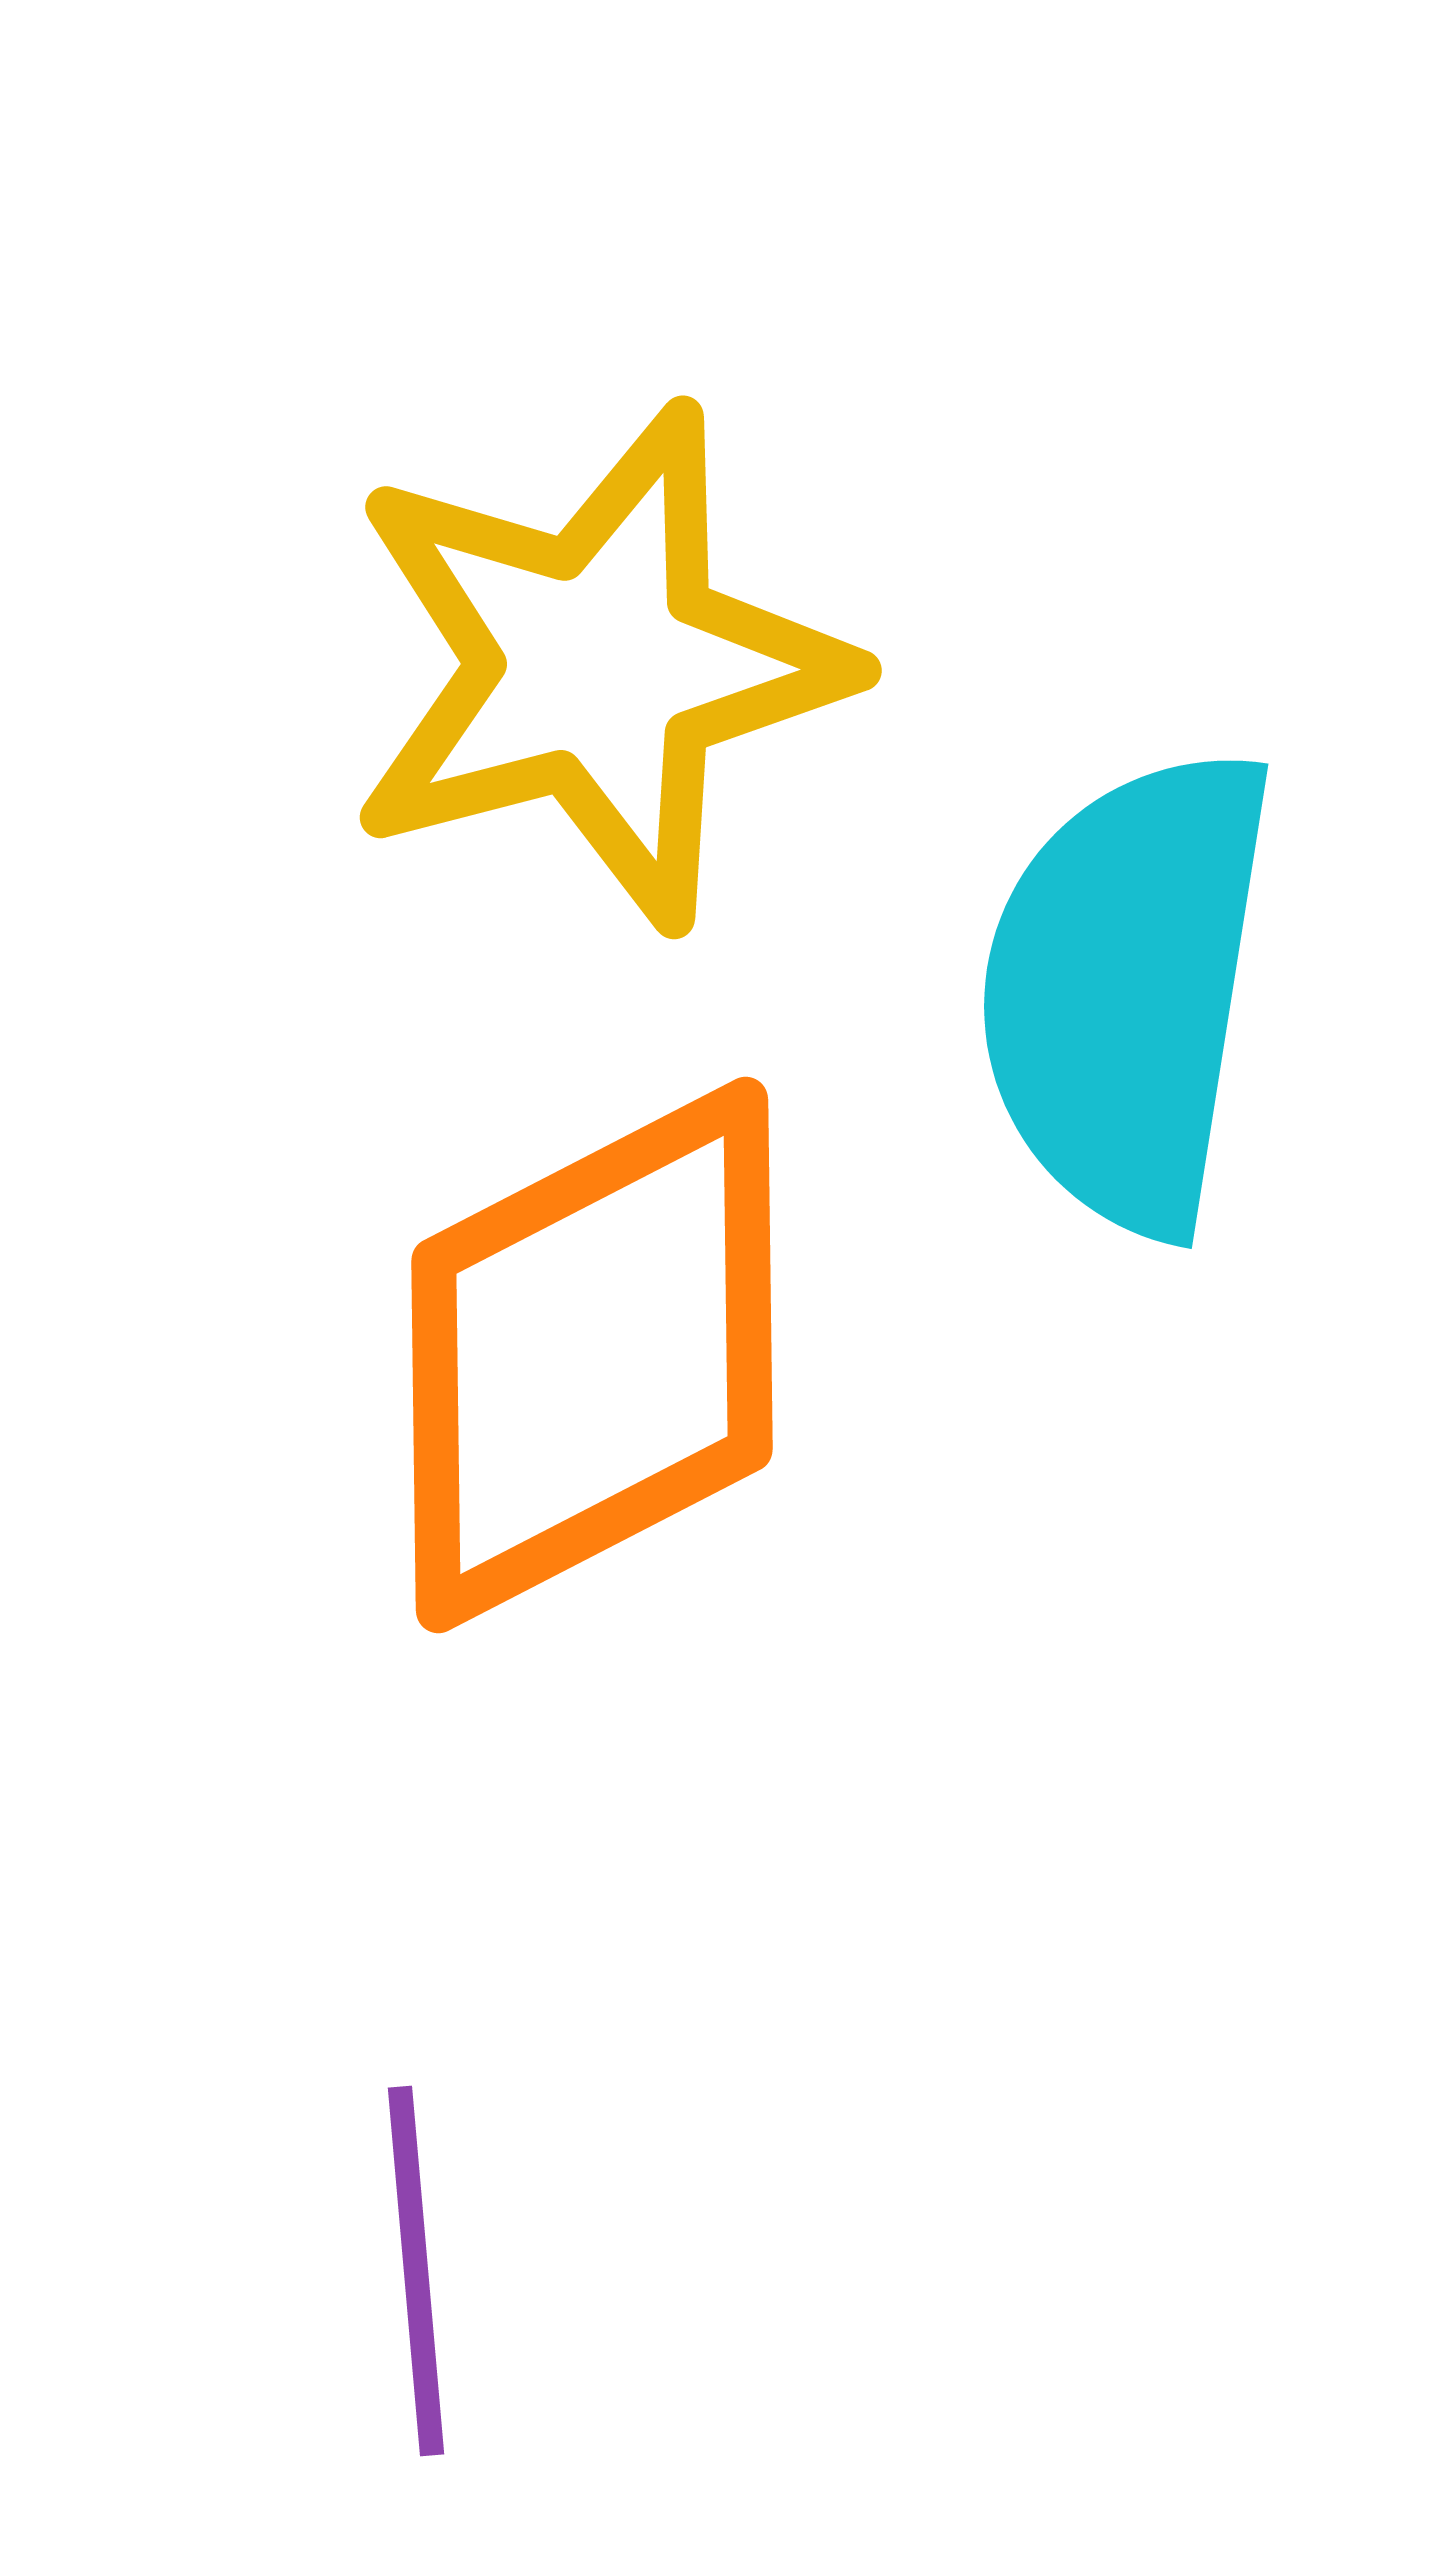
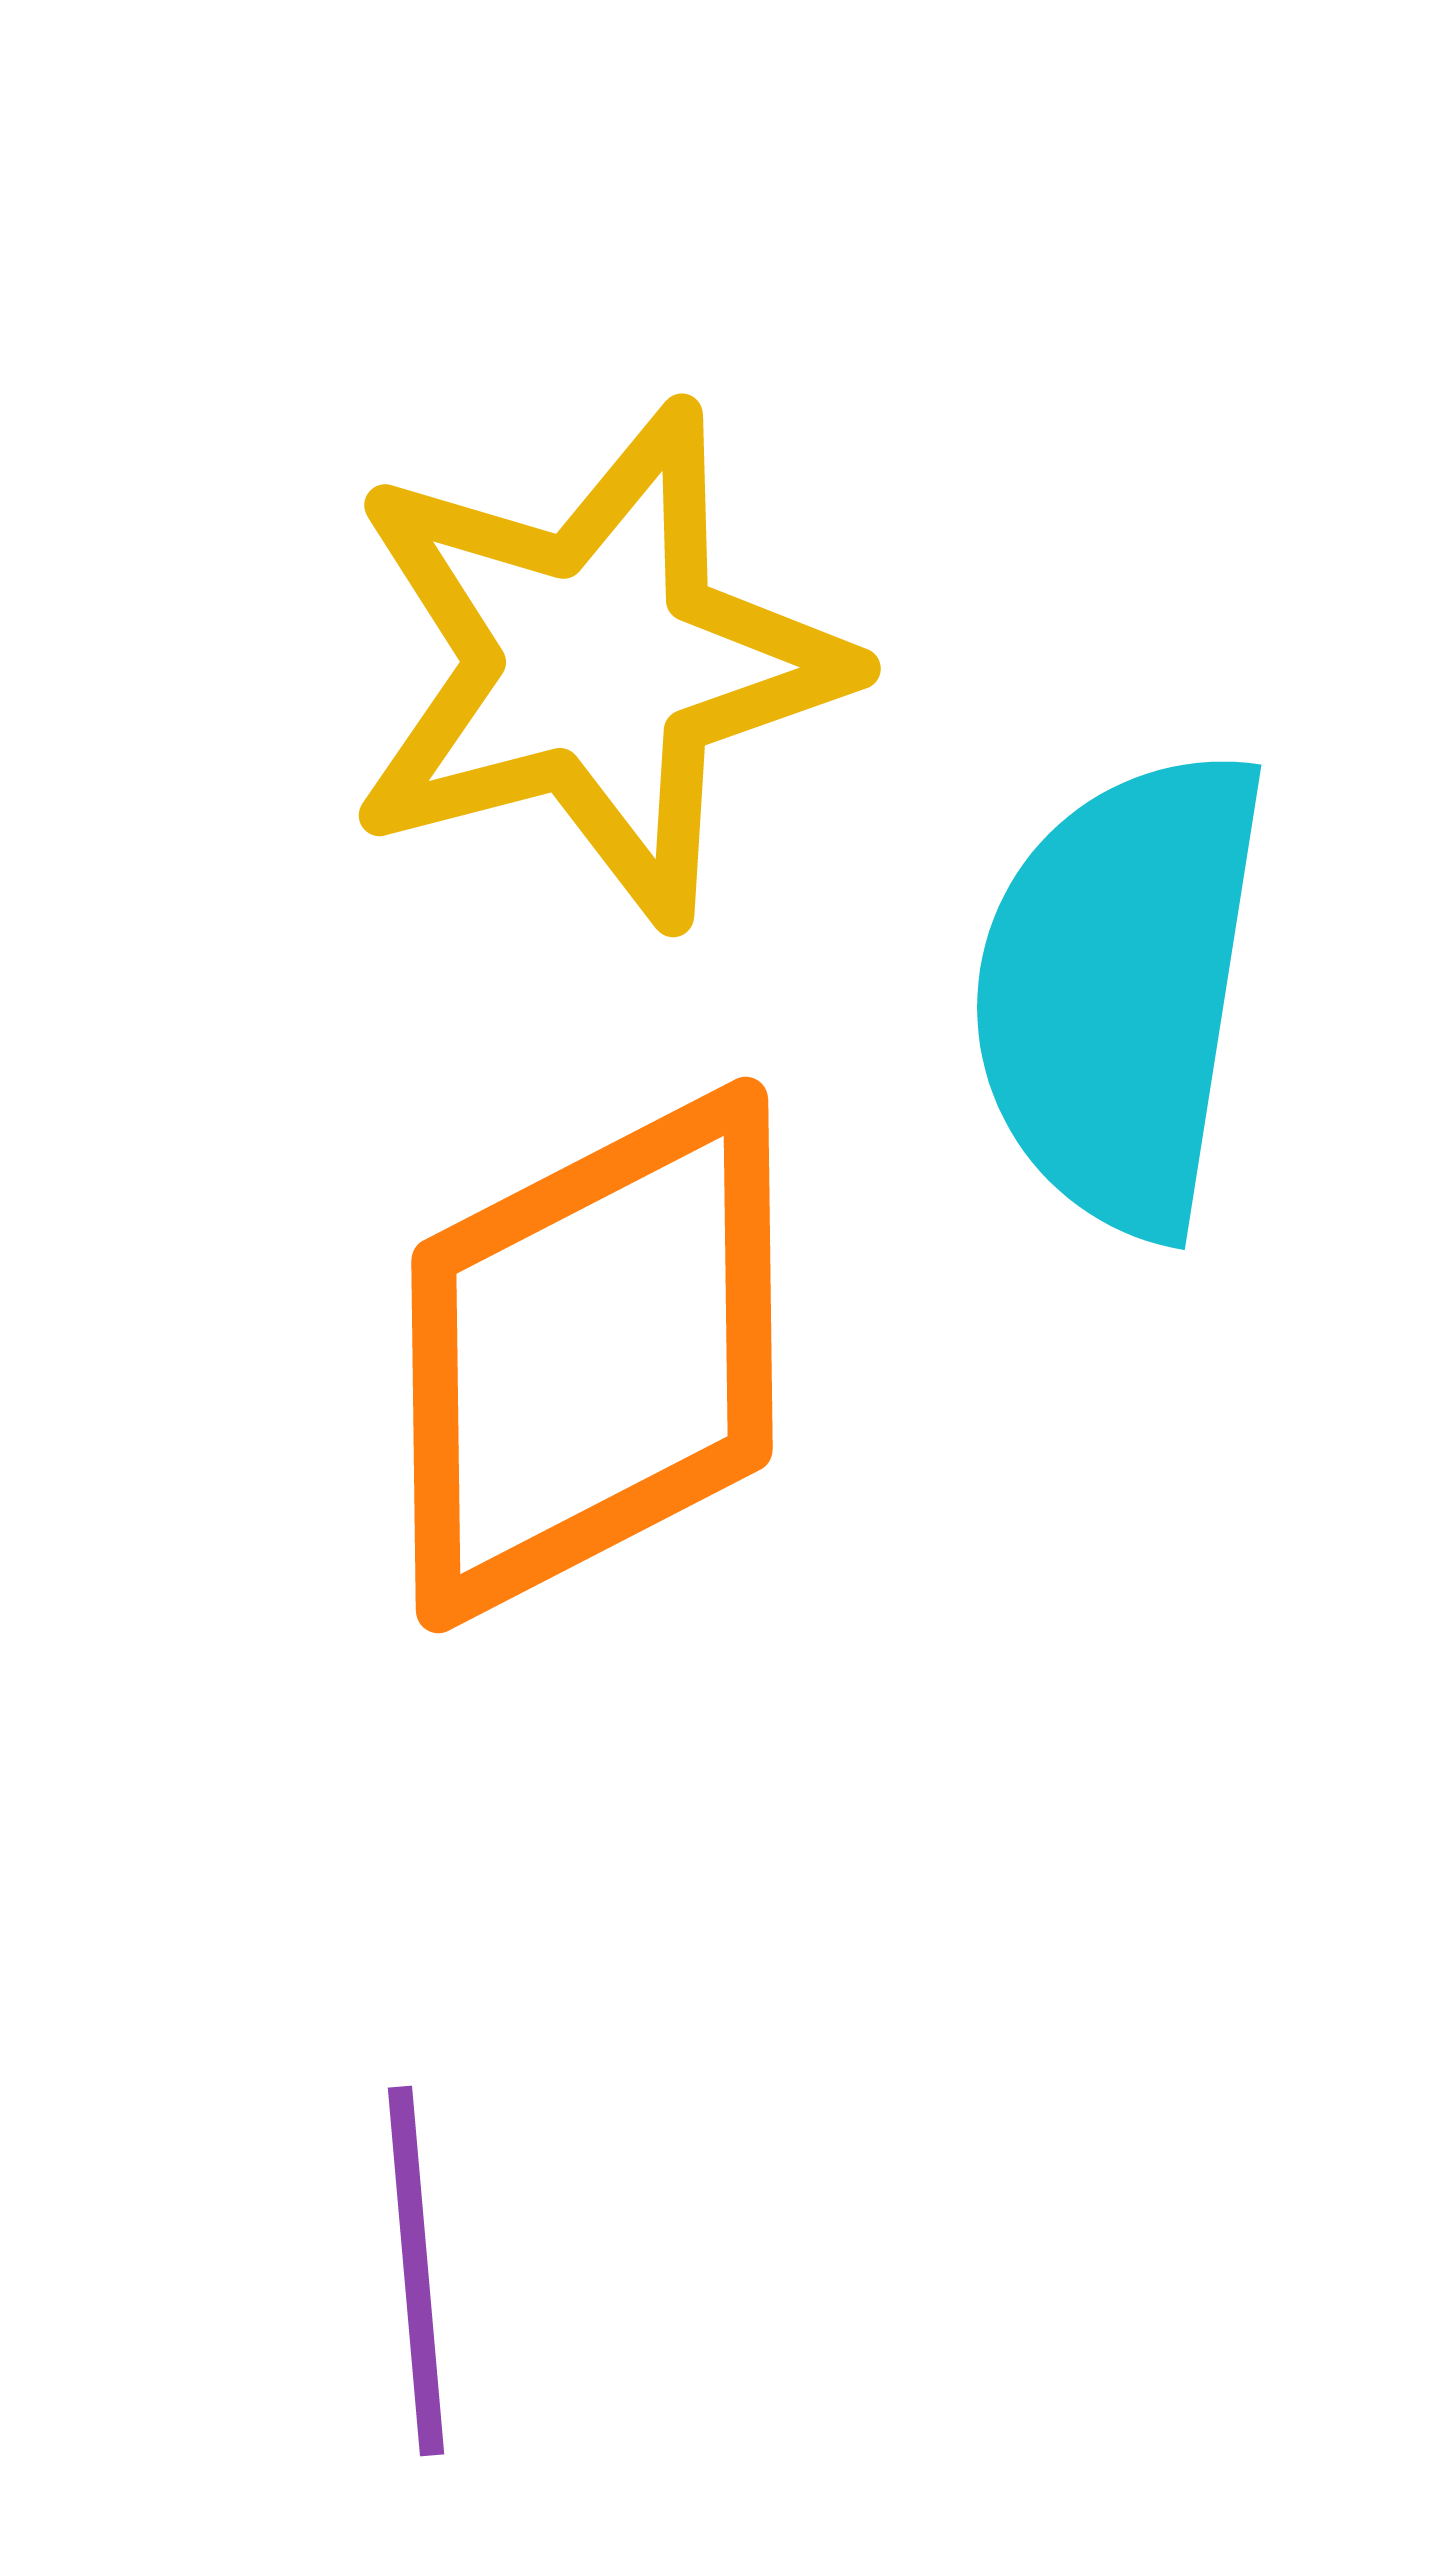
yellow star: moved 1 px left, 2 px up
cyan semicircle: moved 7 px left, 1 px down
